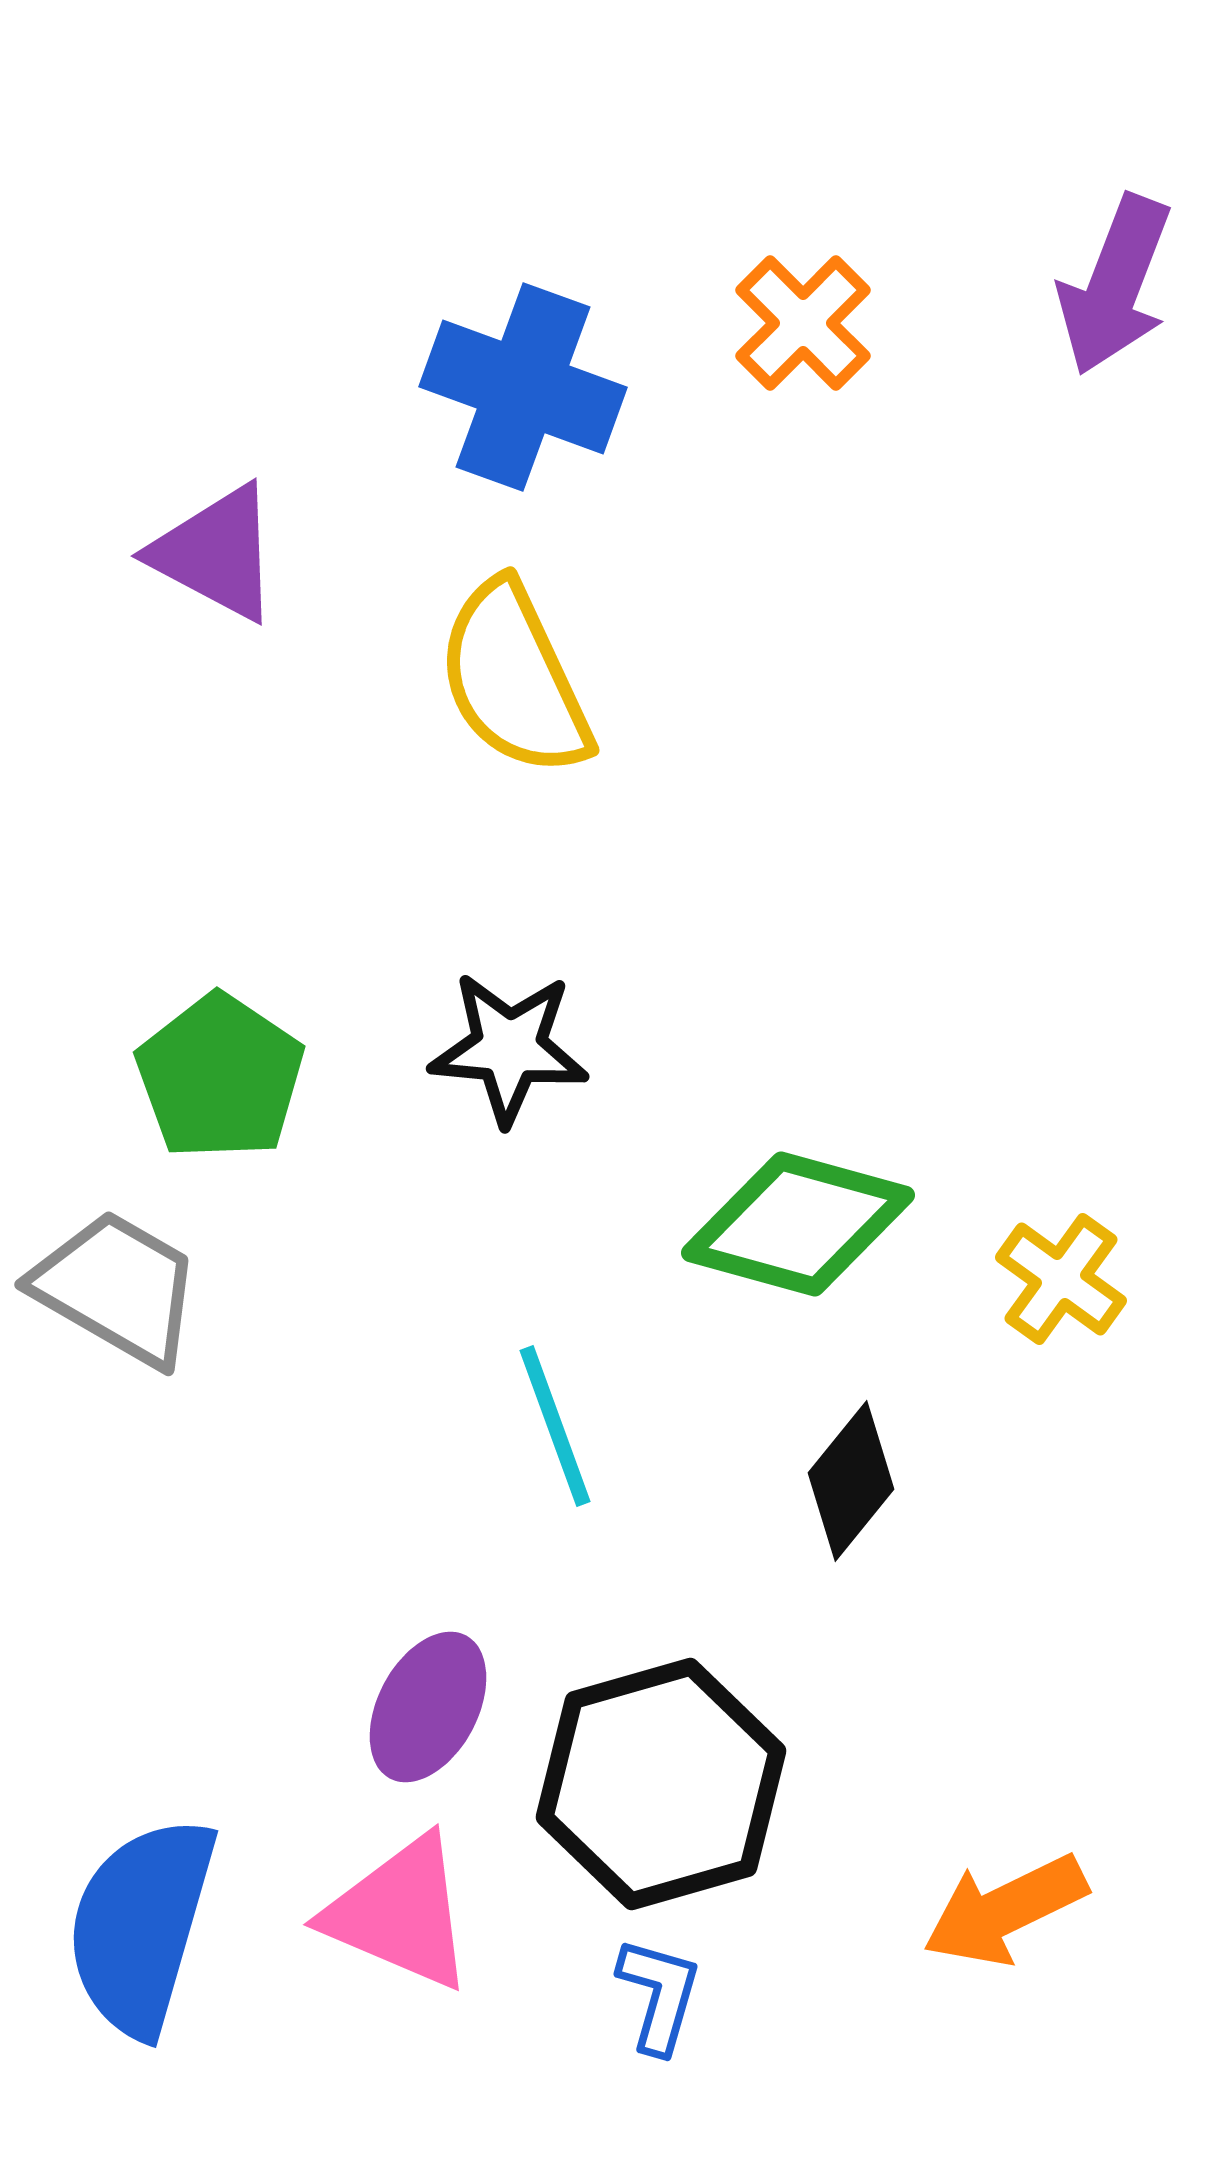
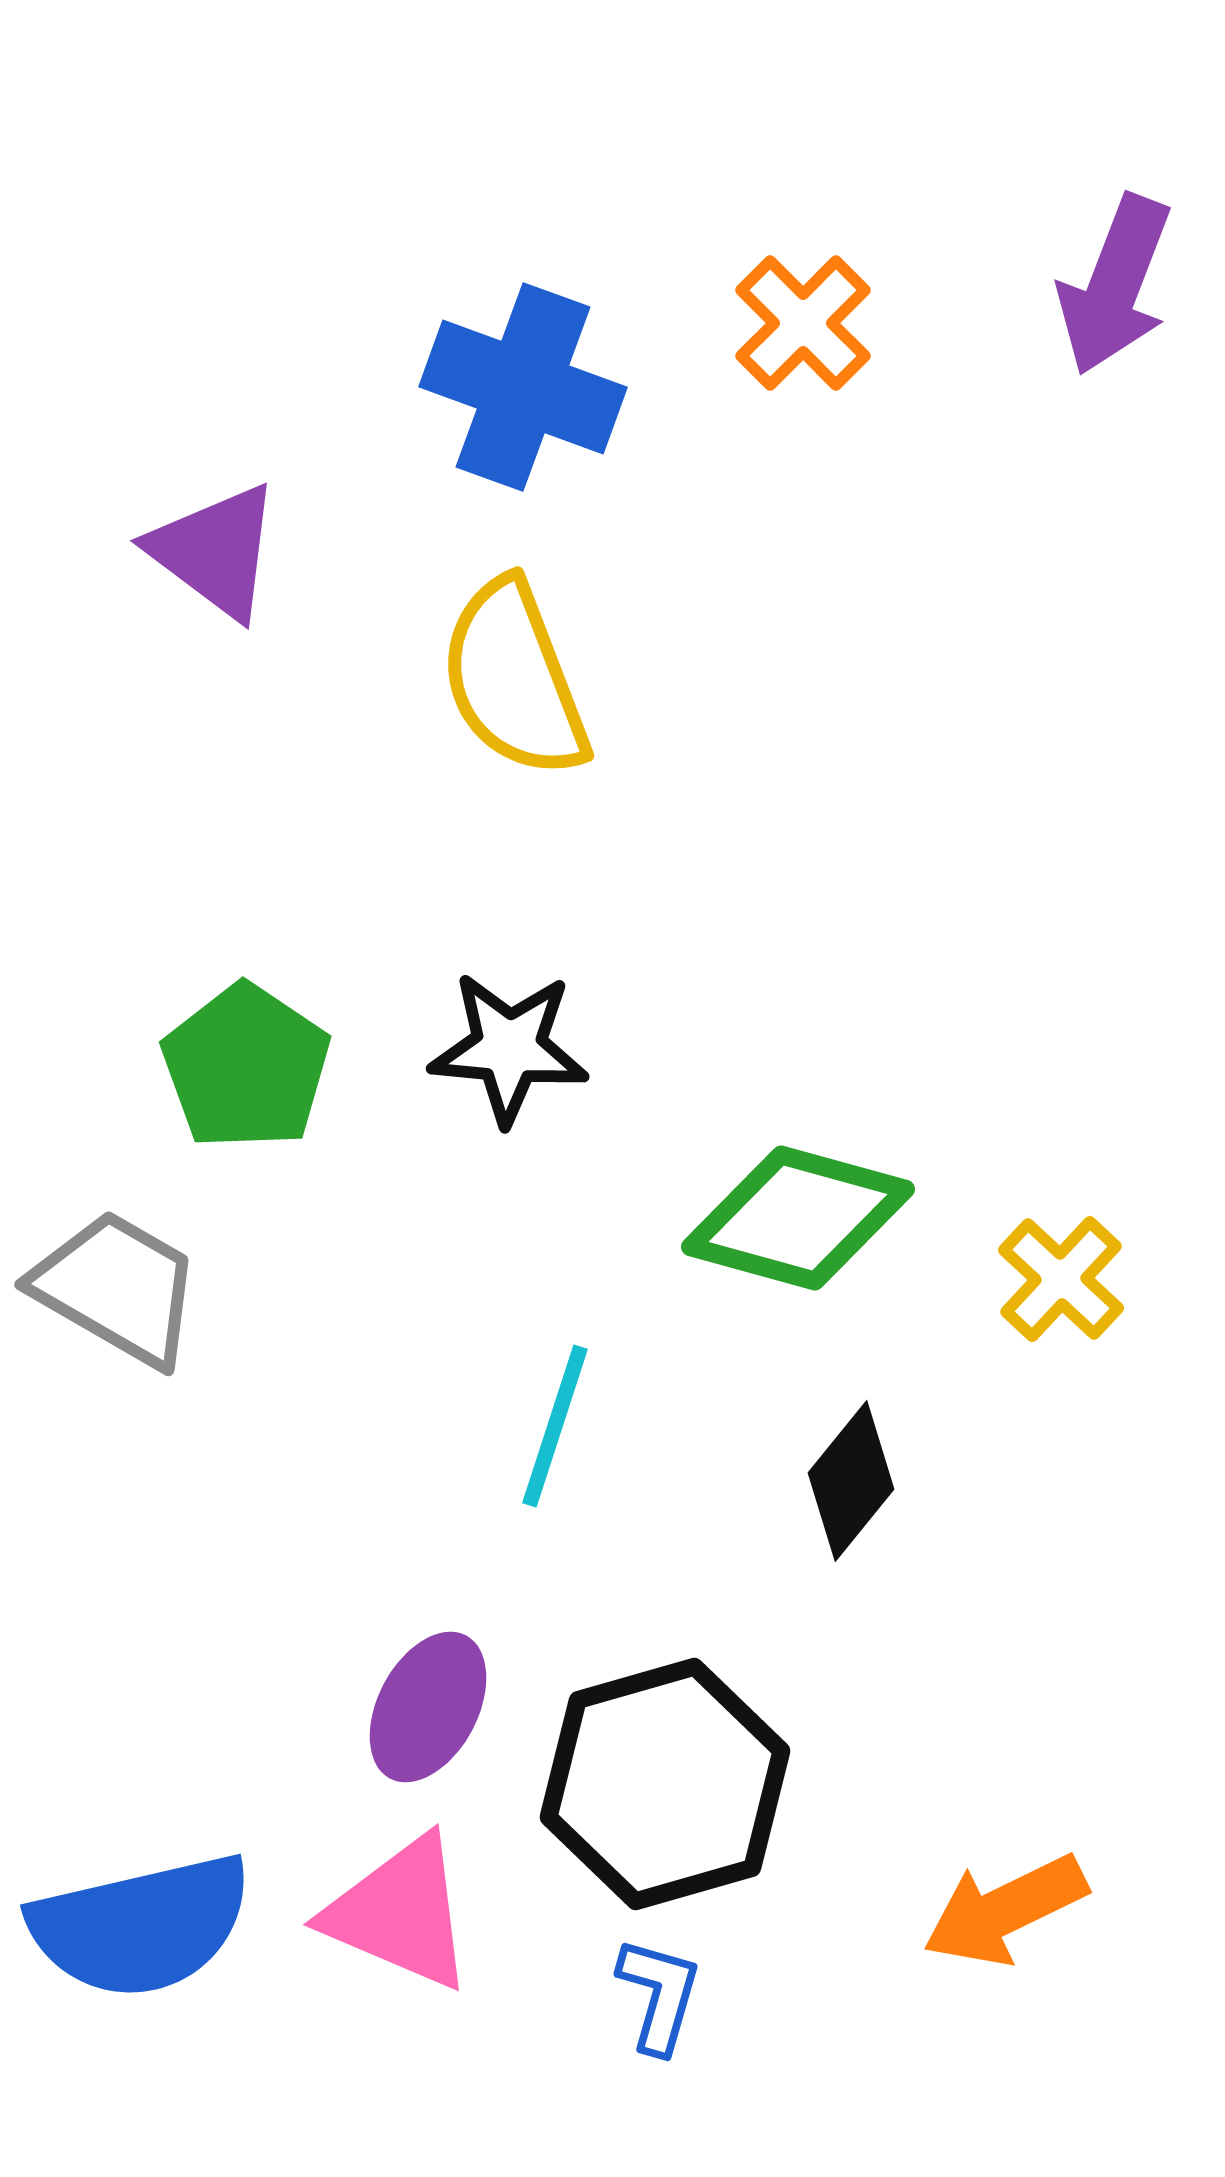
purple triangle: moved 1 px left, 2 px up; rotated 9 degrees clockwise
yellow semicircle: rotated 4 degrees clockwise
green pentagon: moved 26 px right, 10 px up
green diamond: moved 6 px up
yellow cross: rotated 7 degrees clockwise
cyan line: rotated 38 degrees clockwise
black hexagon: moved 4 px right
blue semicircle: rotated 119 degrees counterclockwise
